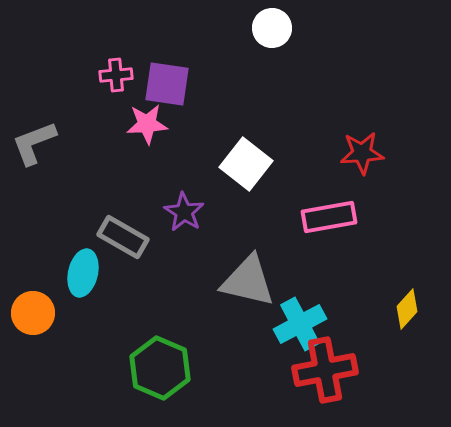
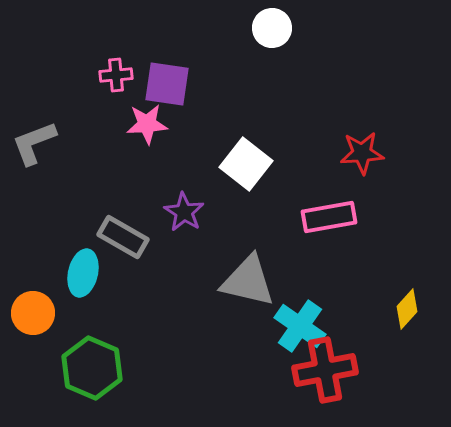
cyan cross: moved 2 px down; rotated 27 degrees counterclockwise
green hexagon: moved 68 px left
